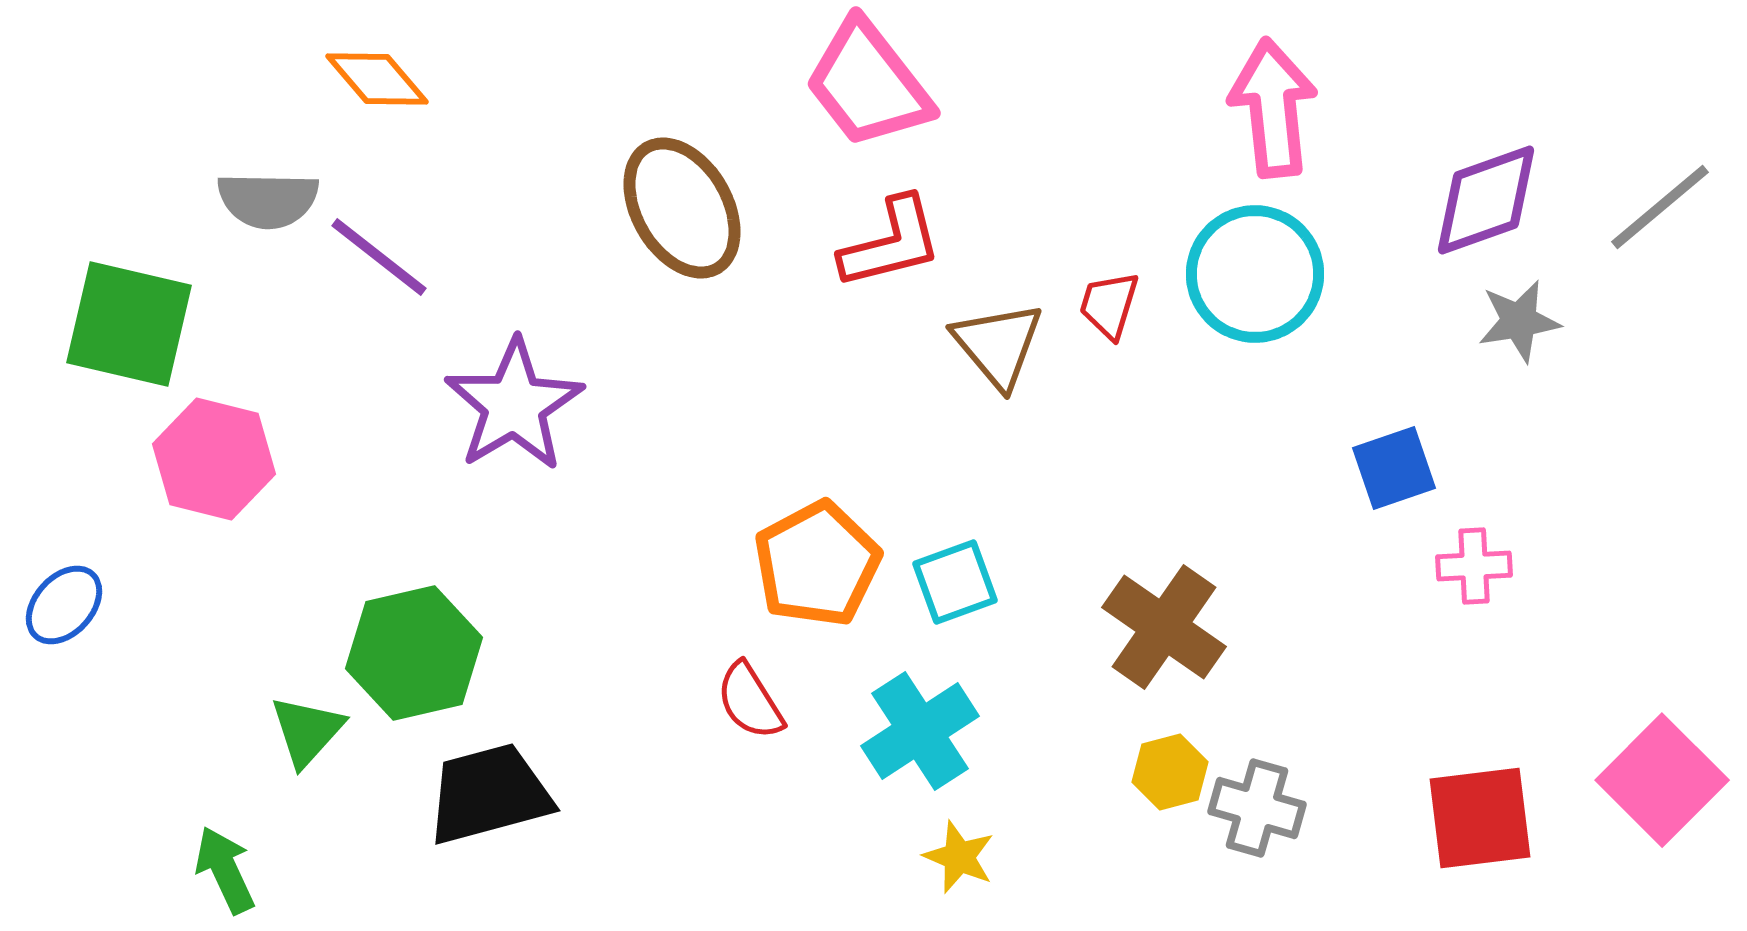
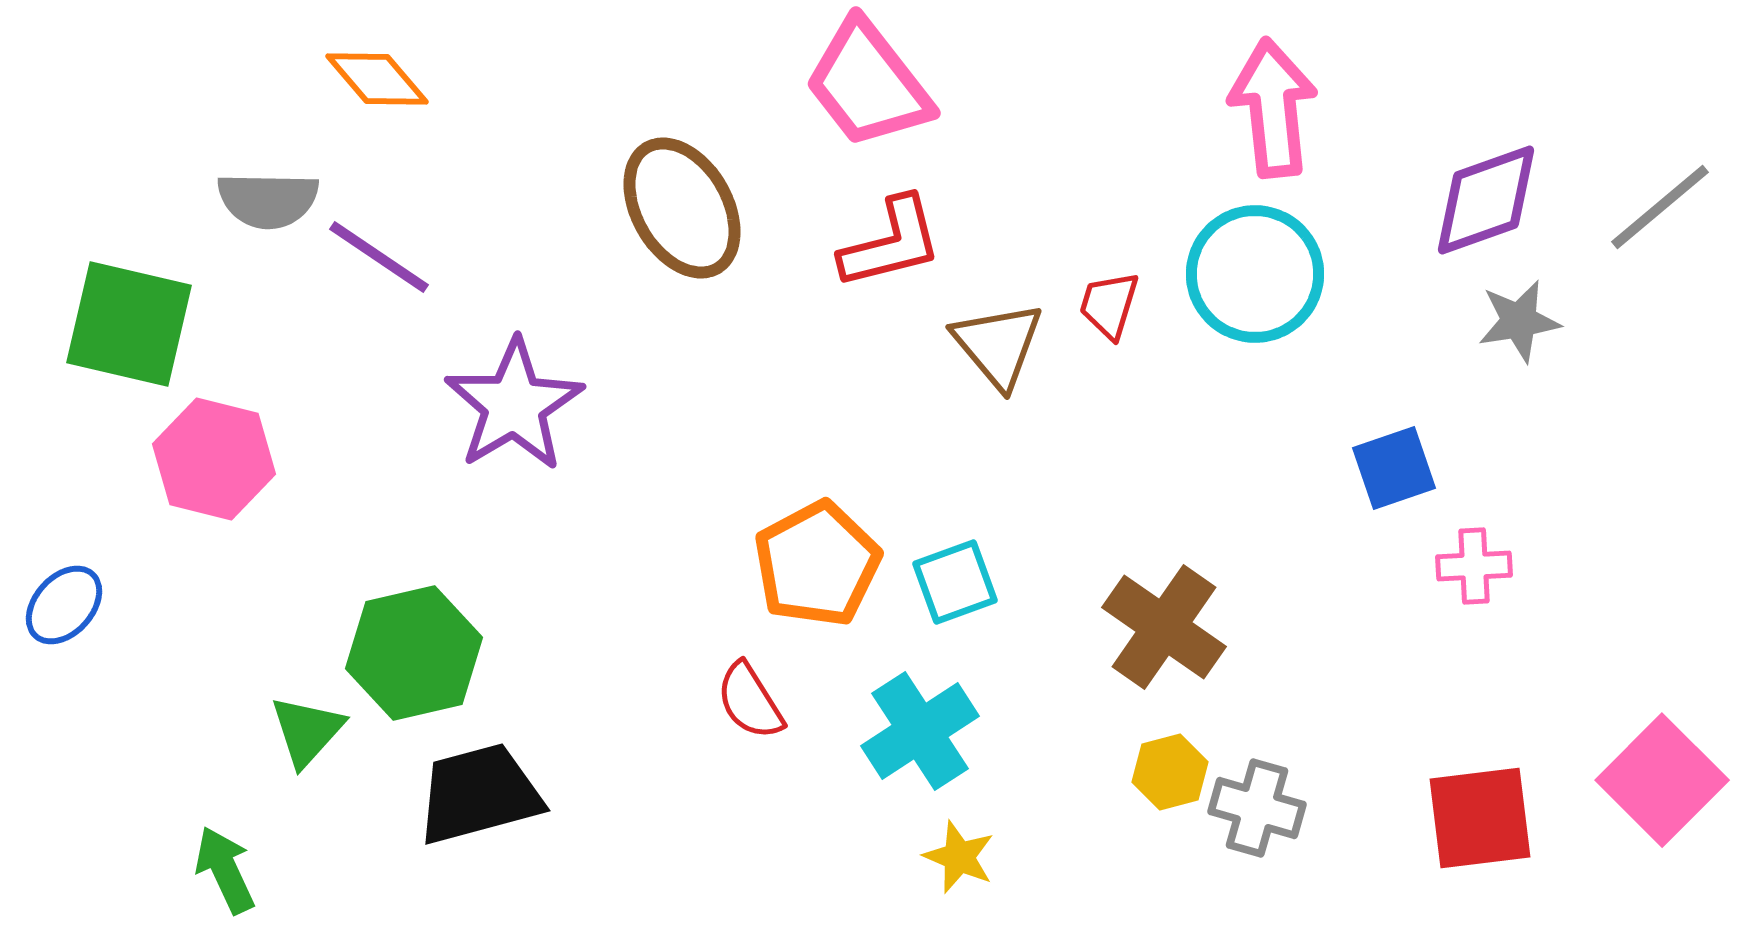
purple line: rotated 4 degrees counterclockwise
black trapezoid: moved 10 px left
